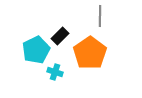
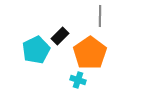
cyan cross: moved 23 px right, 8 px down
